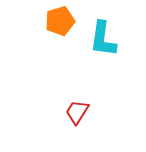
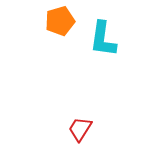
red trapezoid: moved 3 px right, 17 px down
